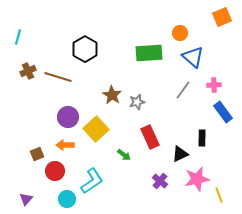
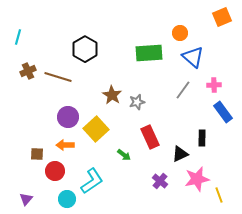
brown square: rotated 24 degrees clockwise
